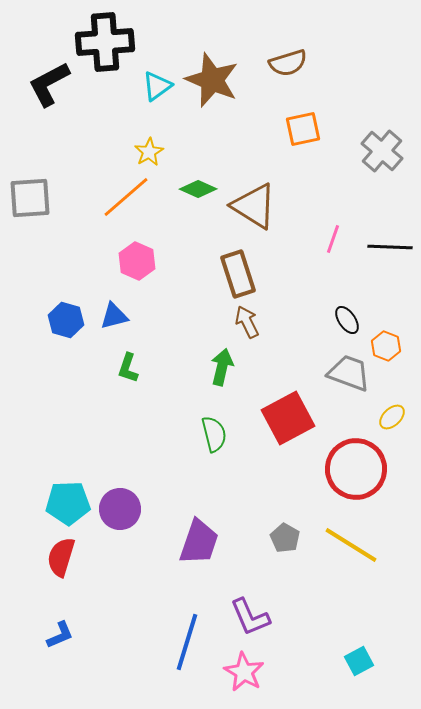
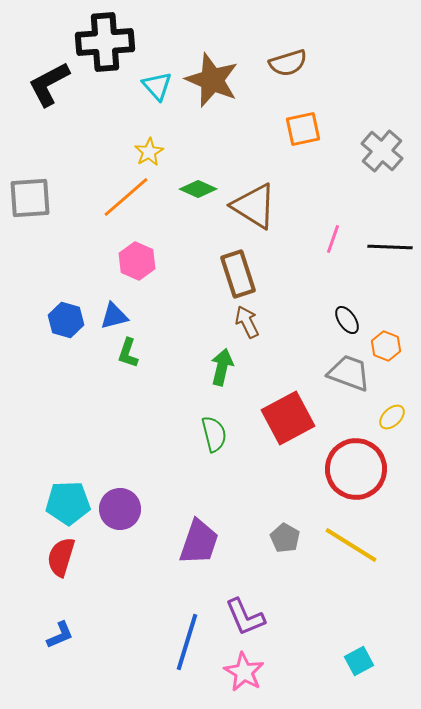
cyan triangle: rotated 36 degrees counterclockwise
green L-shape: moved 15 px up
purple L-shape: moved 5 px left
